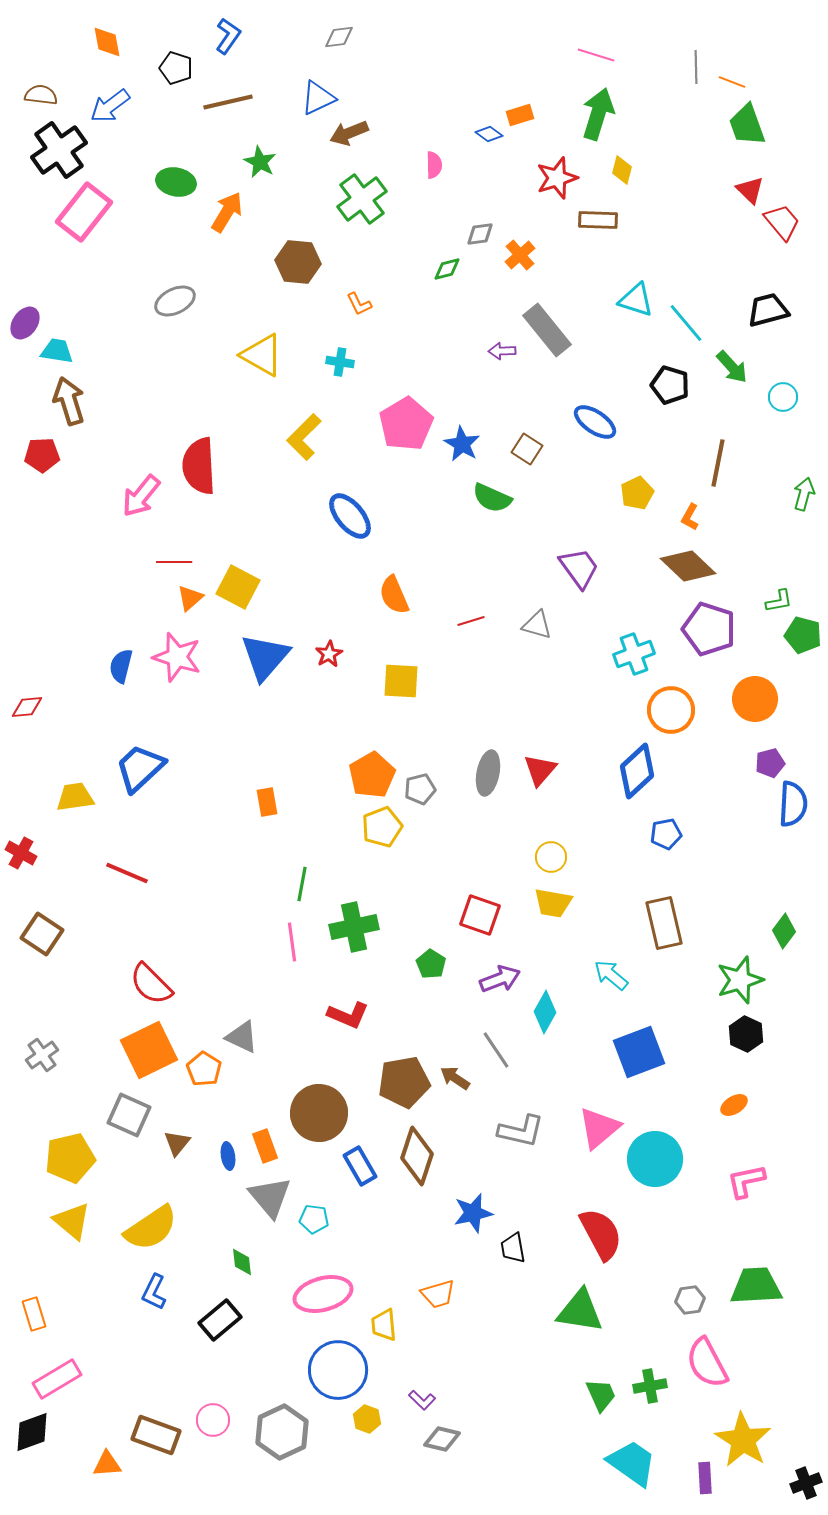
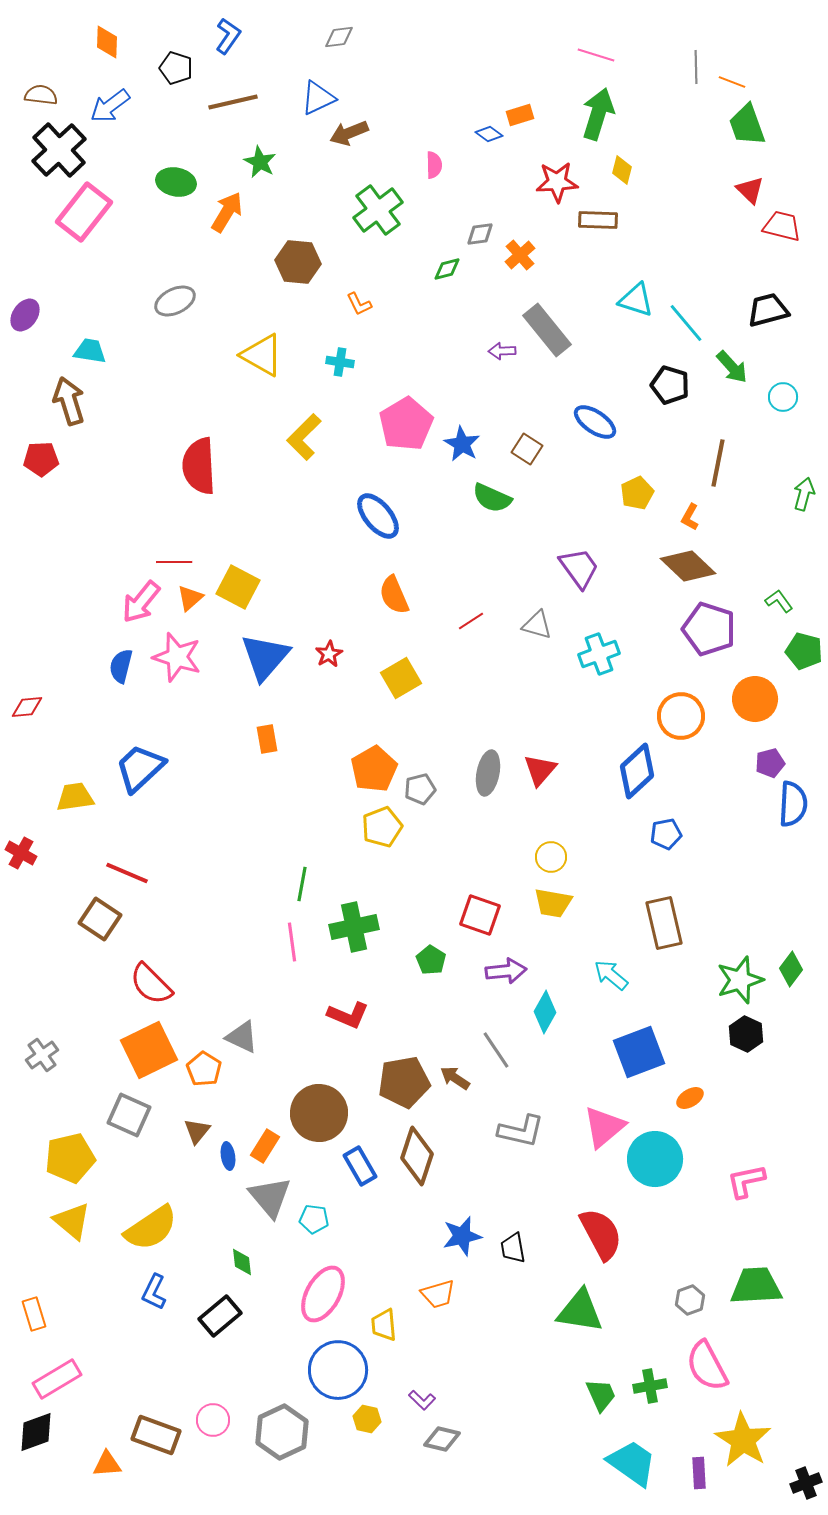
orange diamond at (107, 42): rotated 12 degrees clockwise
brown line at (228, 102): moved 5 px right
black cross at (59, 150): rotated 8 degrees counterclockwise
red star at (557, 178): moved 4 px down; rotated 15 degrees clockwise
green cross at (362, 199): moved 16 px right, 11 px down
red trapezoid at (782, 222): moved 4 px down; rotated 36 degrees counterclockwise
purple ellipse at (25, 323): moved 8 px up
cyan trapezoid at (57, 351): moved 33 px right
red pentagon at (42, 455): moved 1 px left, 4 px down
pink arrow at (141, 496): moved 106 px down
blue ellipse at (350, 516): moved 28 px right
green L-shape at (779, 601): rotated 116 degrees counterclockwise
red line at (471, 621): rotated 16 degrees counterclockwise
green pentagon at (803, 635): moved 1 px right, 16 px down
cyan cross at (634, 654): moved 35 px left
yellow square at (401, 681): moved 3 px up; rotated 33 degrees counterclockwise
orange circle at (671, 710): moved 10 px right, 6 px down
orange pentagon at (372, 775): moved 2 px right, 6 px up
orange rectangle at (267, 802): moved 63 px up
green diamond at (784, 931): moved 7 px right, 38 px down
brown square at (42, 934): moved 58 px right, 15 px up
green pentagon at (431, 964): moved 4 px up
purple arrow at (500, 979): moved 6 px right, 8 px up; rotated 15 degrees clockwise
orange ellipse at (734, 1105): moved 44 px left, 7 px up
pink triangle at (599, 1128): moved 5 px right, 1 px up
brown triangle at (177, 1143): moved 20 px right, 12 px up
orange rectangle at (265, 1146): rotated 52 degrees clockwise
blue star at (473, 1213): moved 11 px left, 23 px down
pink ellipse at (323, 1294): rotated 46 degrees counterclockwise
gray hexagon at (690, 1300): rotated 12 degrees counterclockwise
black rectangle at (220, 1320): moved 4 px up
pink semicircle at (707, 1363): moved 3 px down
yellow hexagon at (367, 1419): rotated 8 degrees counterclockwise
black diamond at (32, 1432): moved 4 px right
purple rectangle at (705, 1478): moved 6 px left, 5 px up
